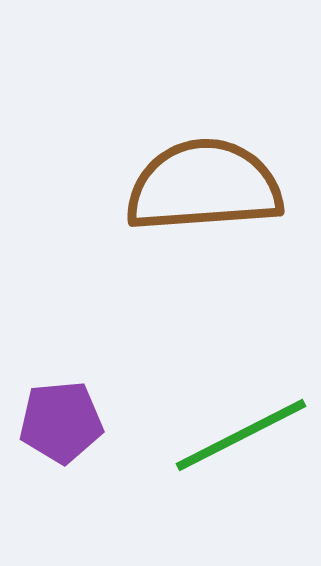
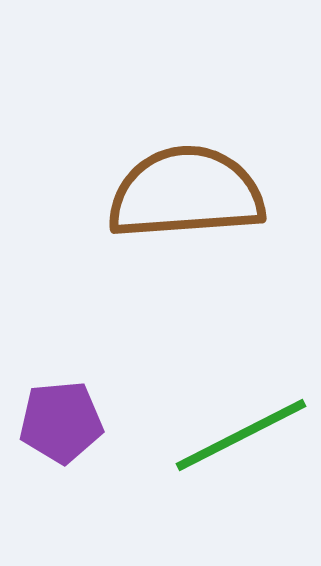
brown semicircle: moved 18 px left, 7 px down
